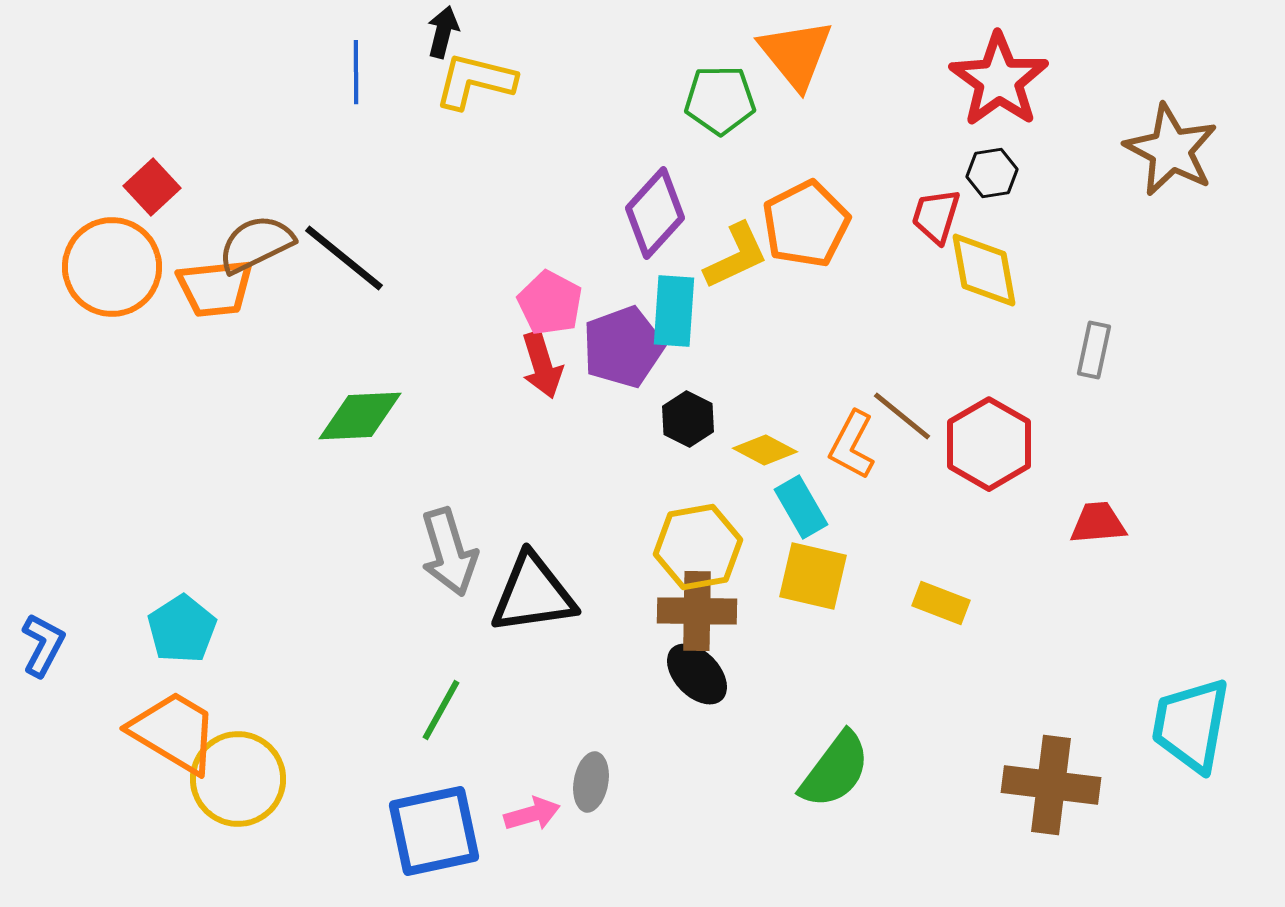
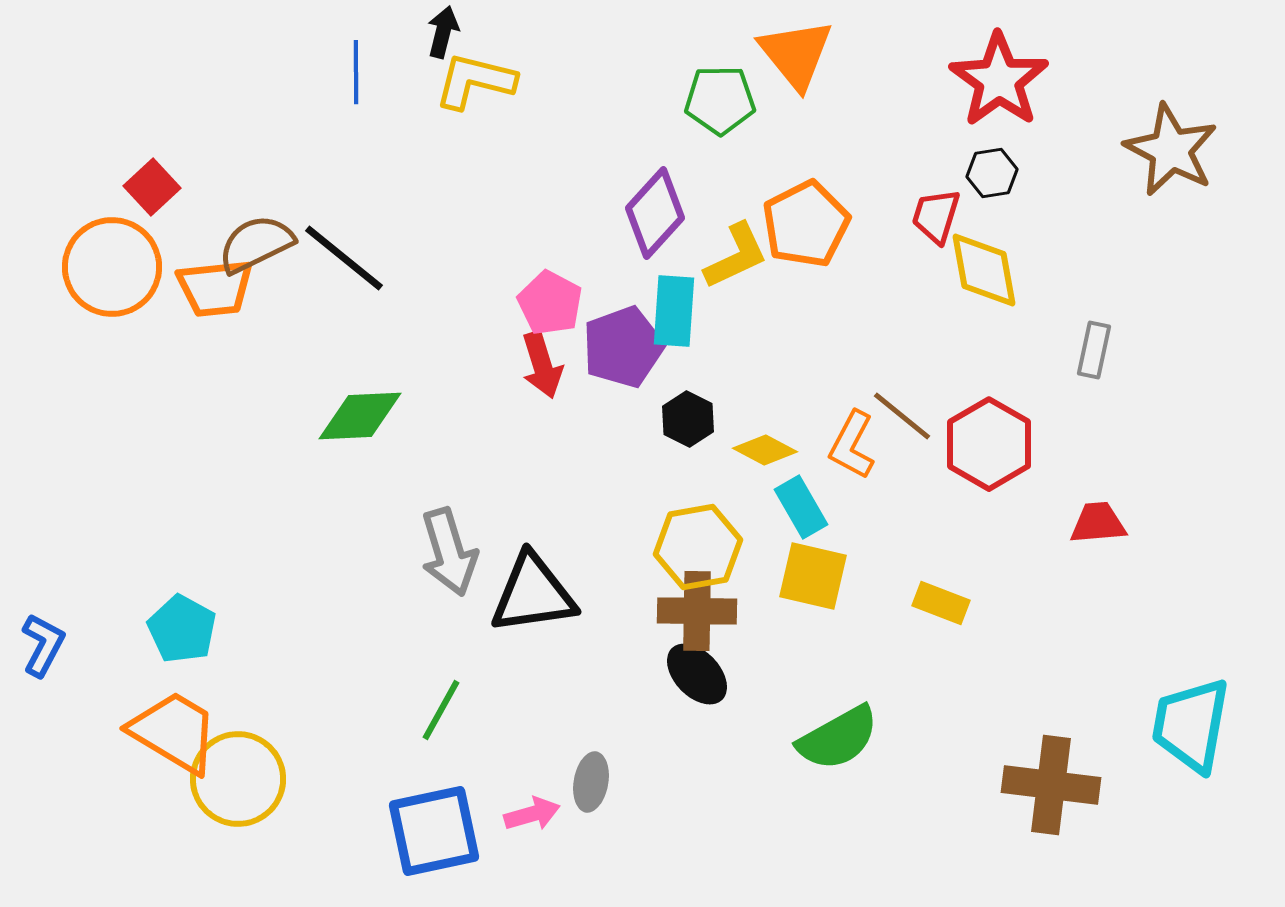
cyan pentagon at (182, 629): rotated 10 degrees counterclockwise
green semicircle at (835, 770): moved 3 px right, 32 px up; rotated 24 degrees clockwise
